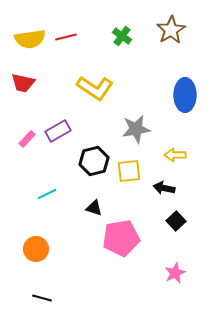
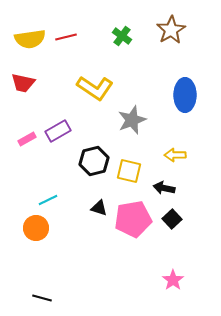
gray star: moved 4 px left, 9 px up; rotated 12 degrees counterclockwise
pink rectangle: rotated 18 degrees clockwise
yellow square: rotated 20 degrees clockwise
cyan line: moved 1 px right, 6 px down
black triangle: moved 5 px right
black square: moved 4 px left, 2 px up
pink pentagon: moved 12 px right, 19 px up
orange circle: moved 21 px up
pink star: moved 2 px left, 7 px down; rotated 10 degrees counterclockwise
